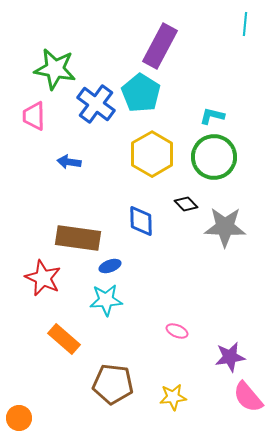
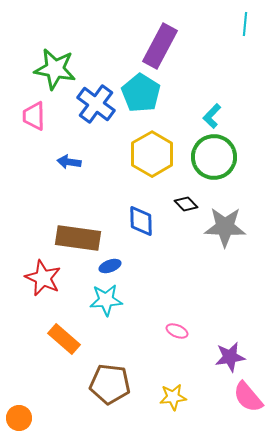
cyan L-shape: rotated 60 degrees counterclockwise
brown pentagon: moved 3 px left
